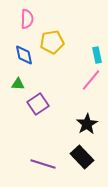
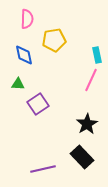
yellow pentagon: moved 2 px right, 2 px up
pink line: rotated 15 degrees counterclockwise
purple line: moved 5 px down; rotated 30 degrees counterclockwise
